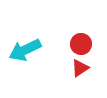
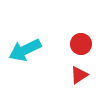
red triangle: moved 1 px left, 7 px down
